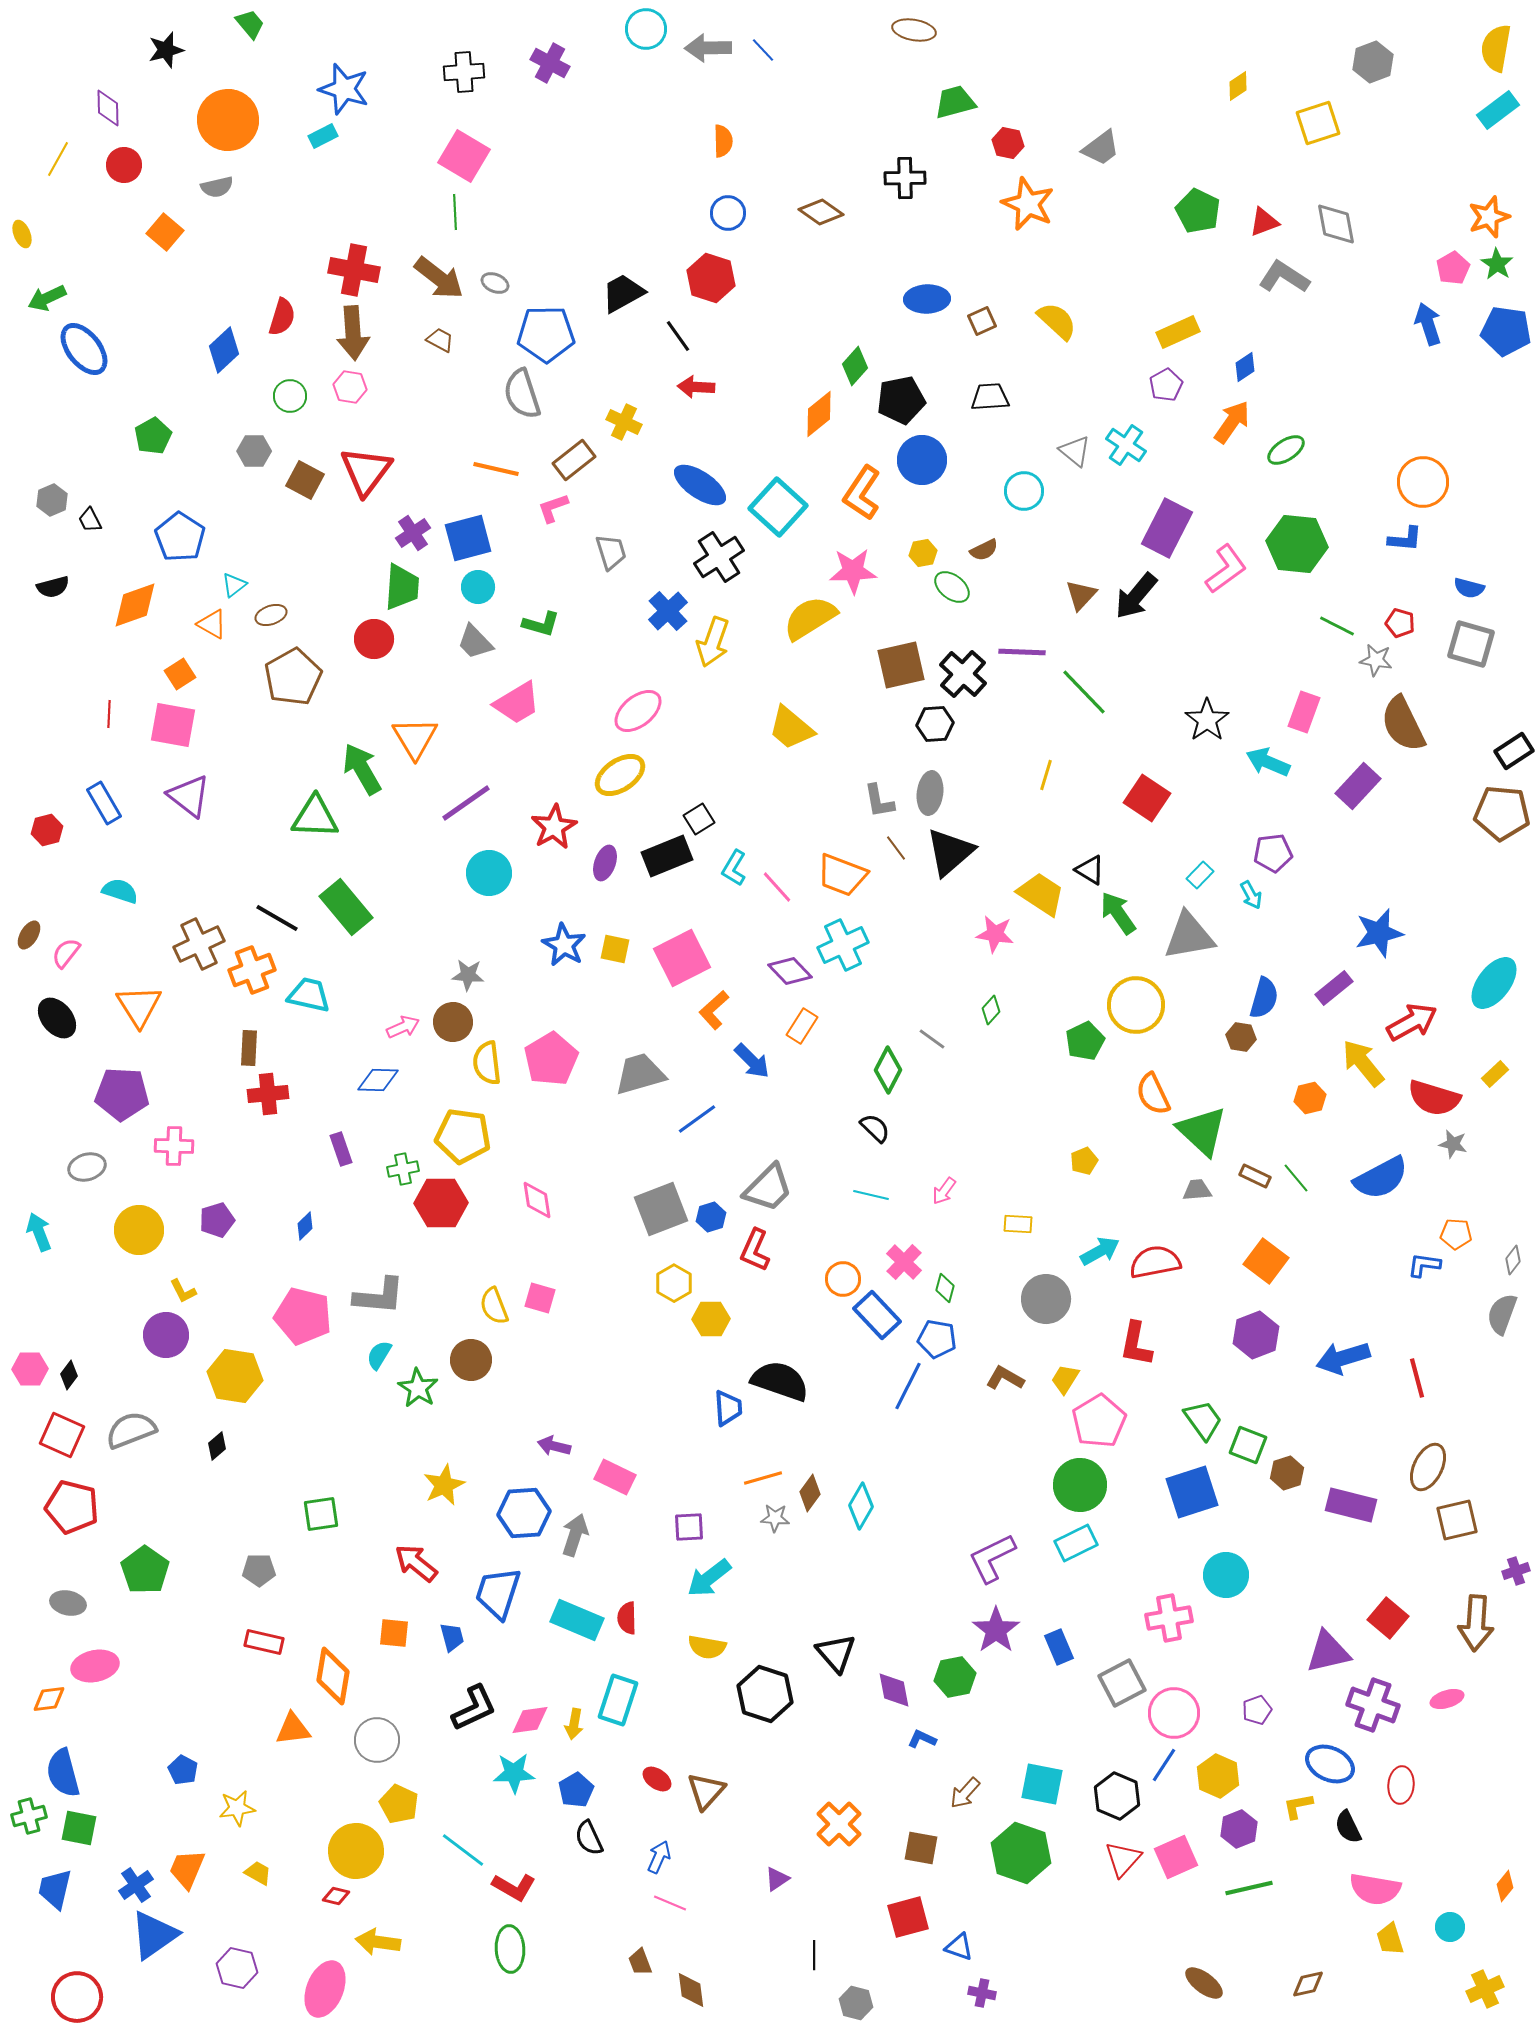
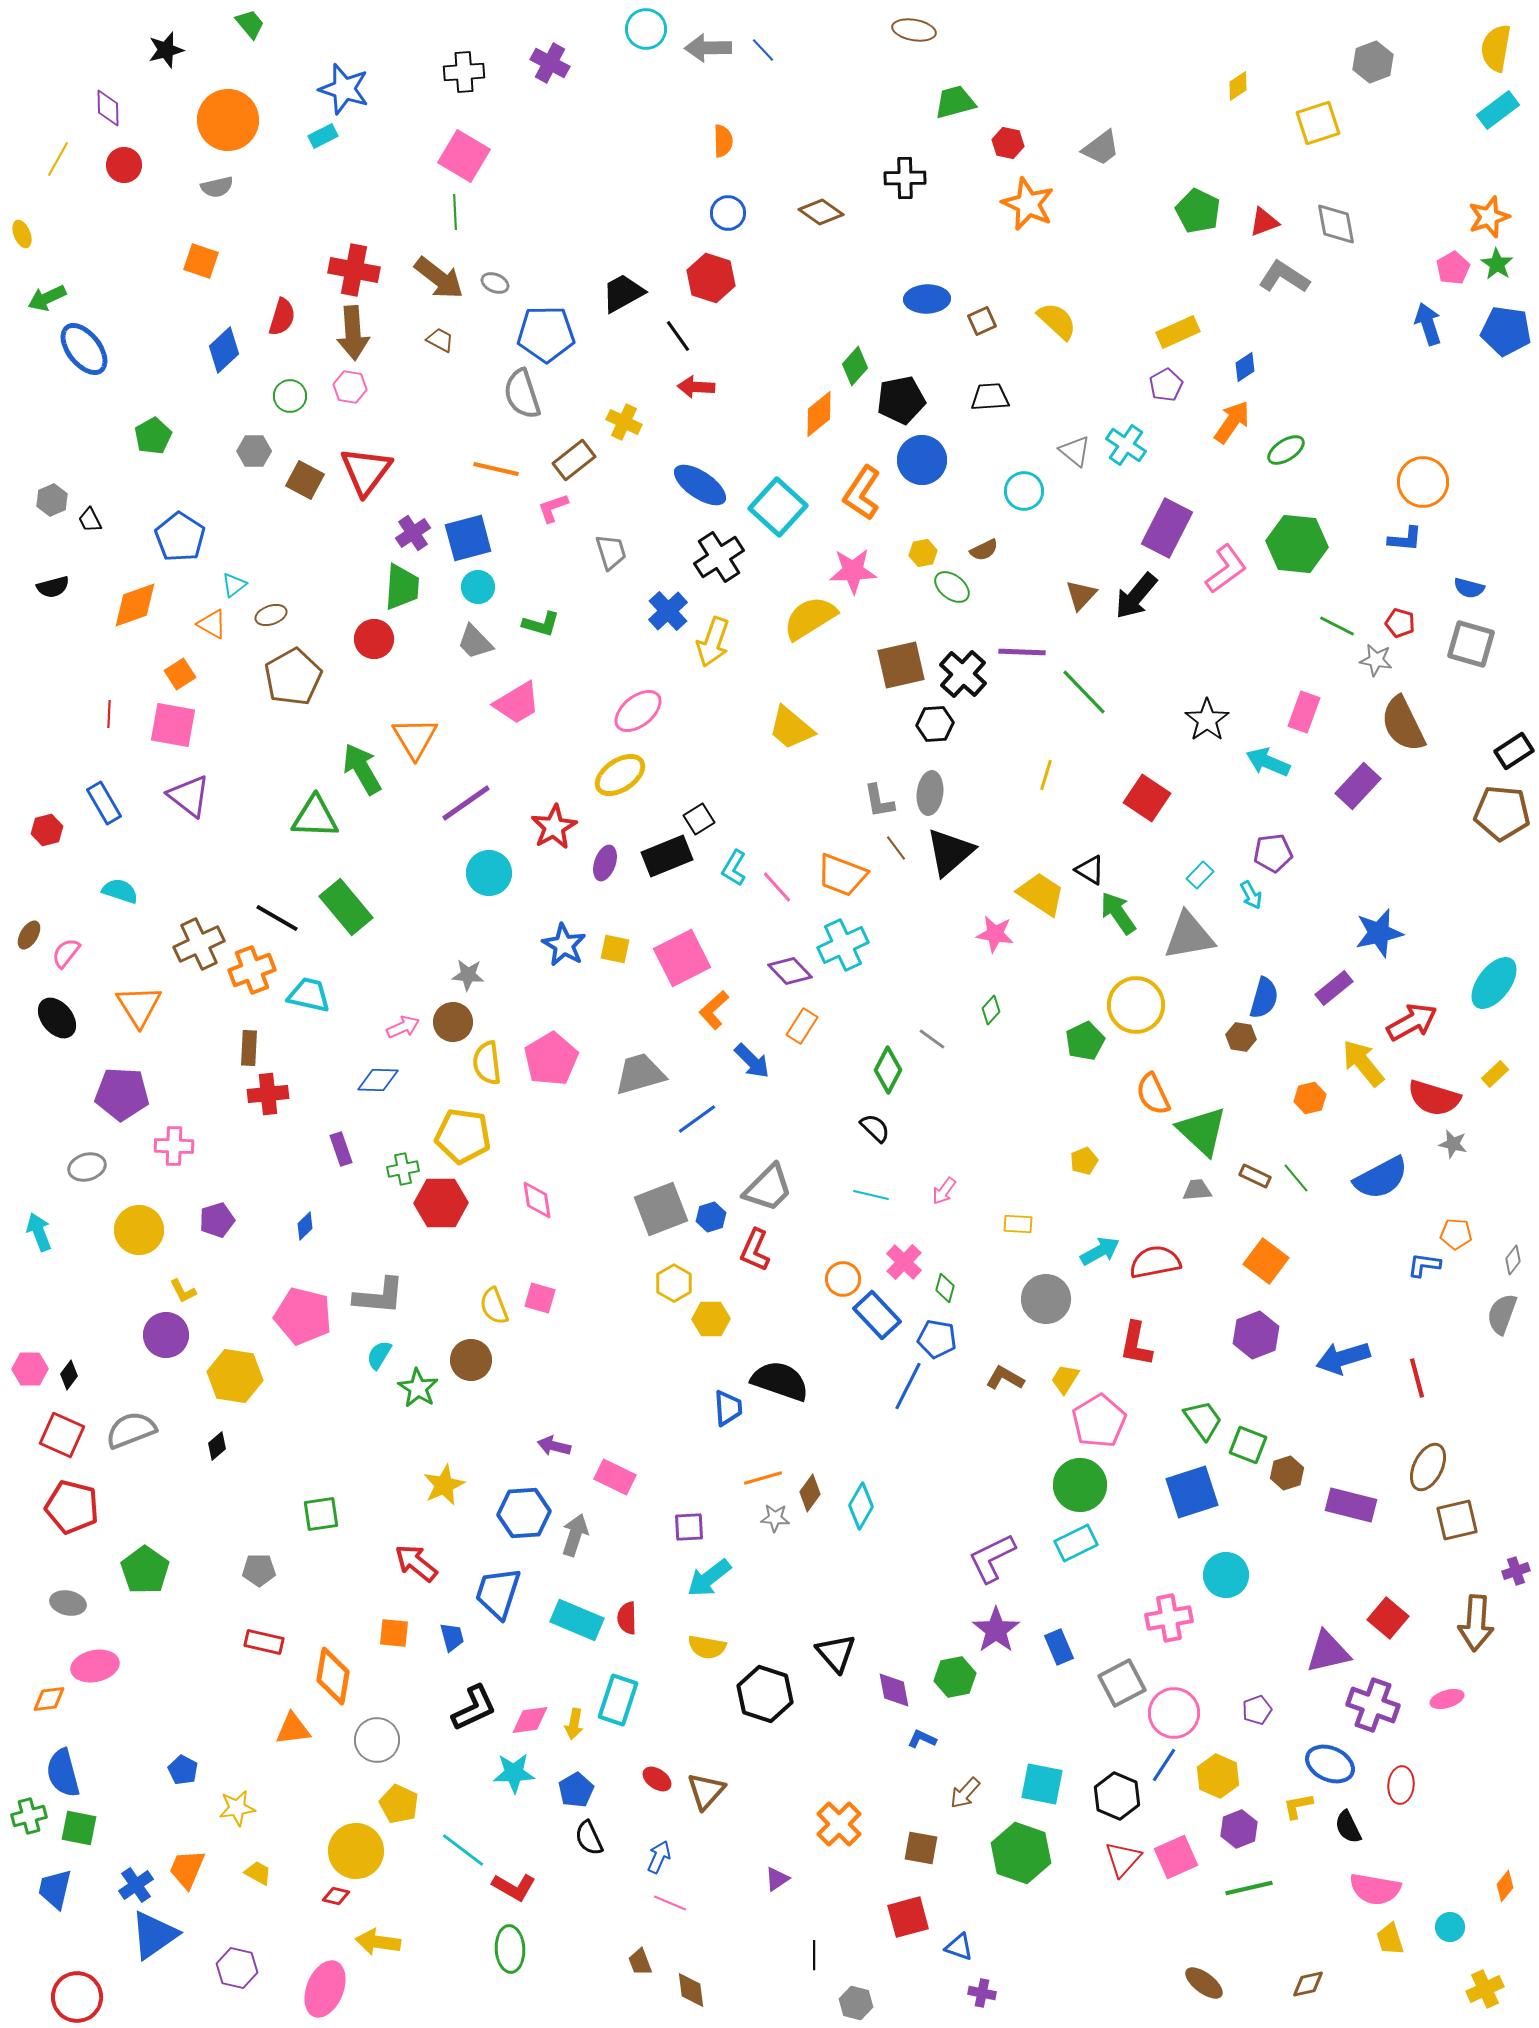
orange square at (165, 232): moved 36 px right, 29 px down; rotated 21 degrees counterclockwise
